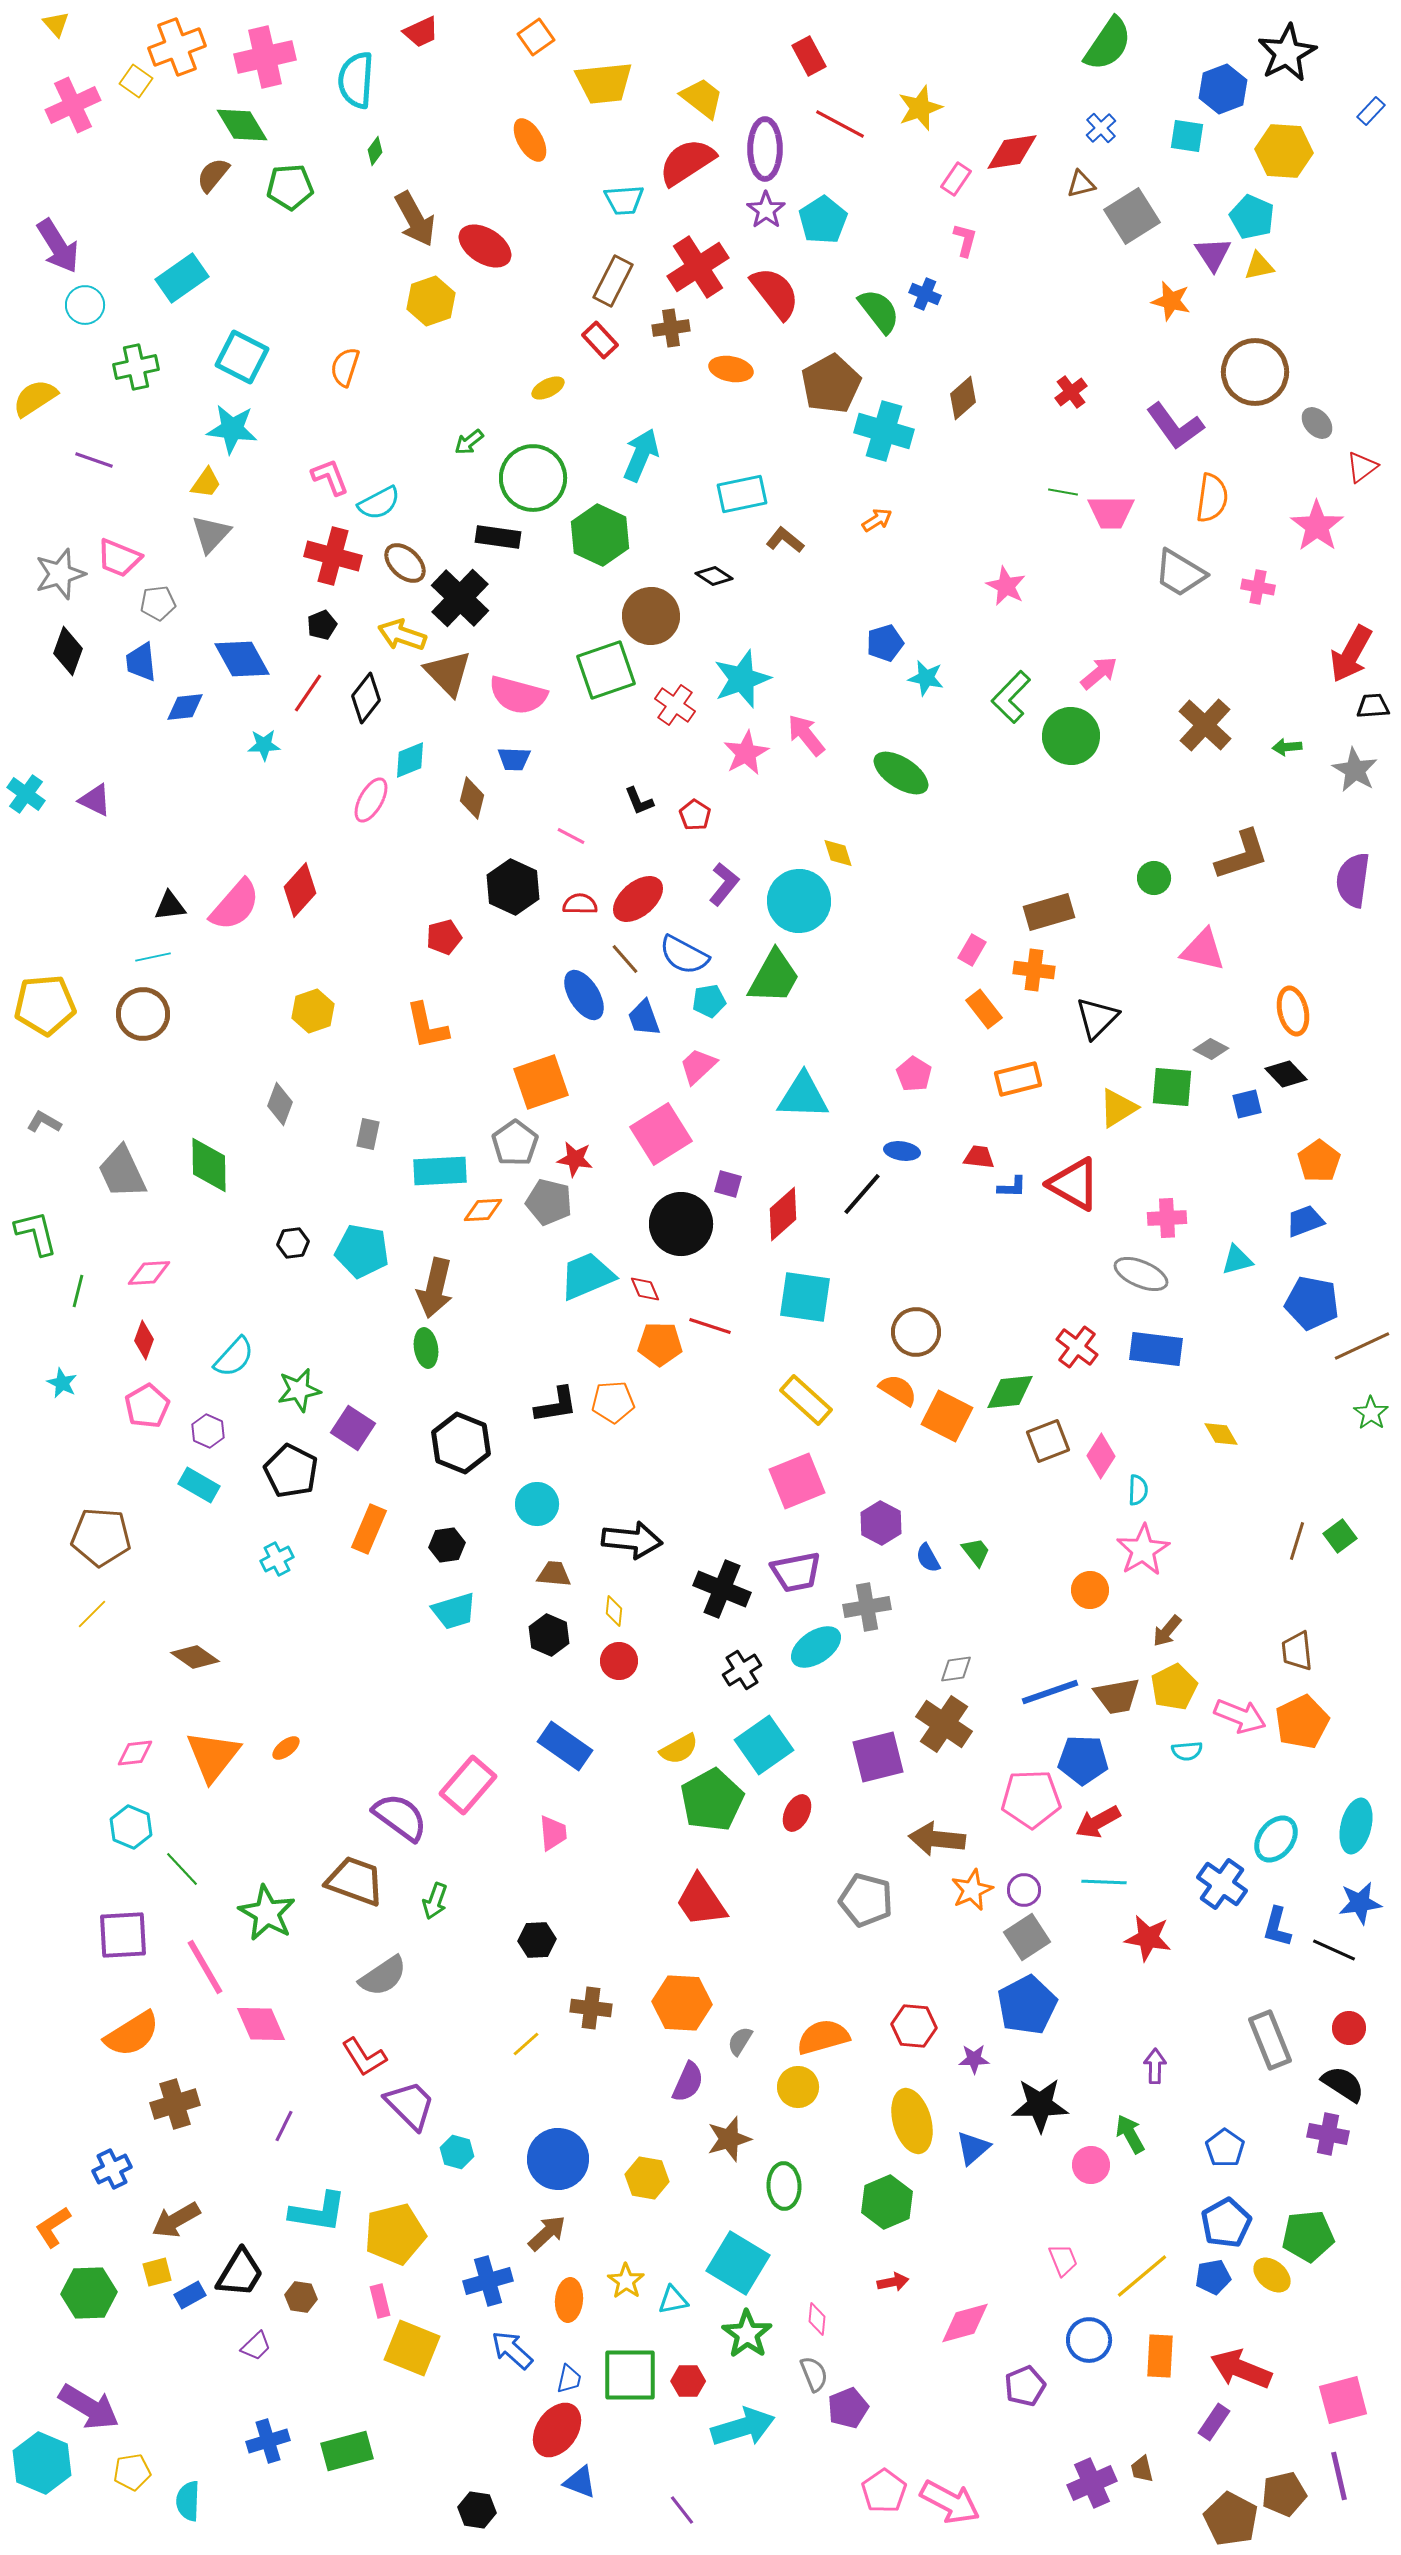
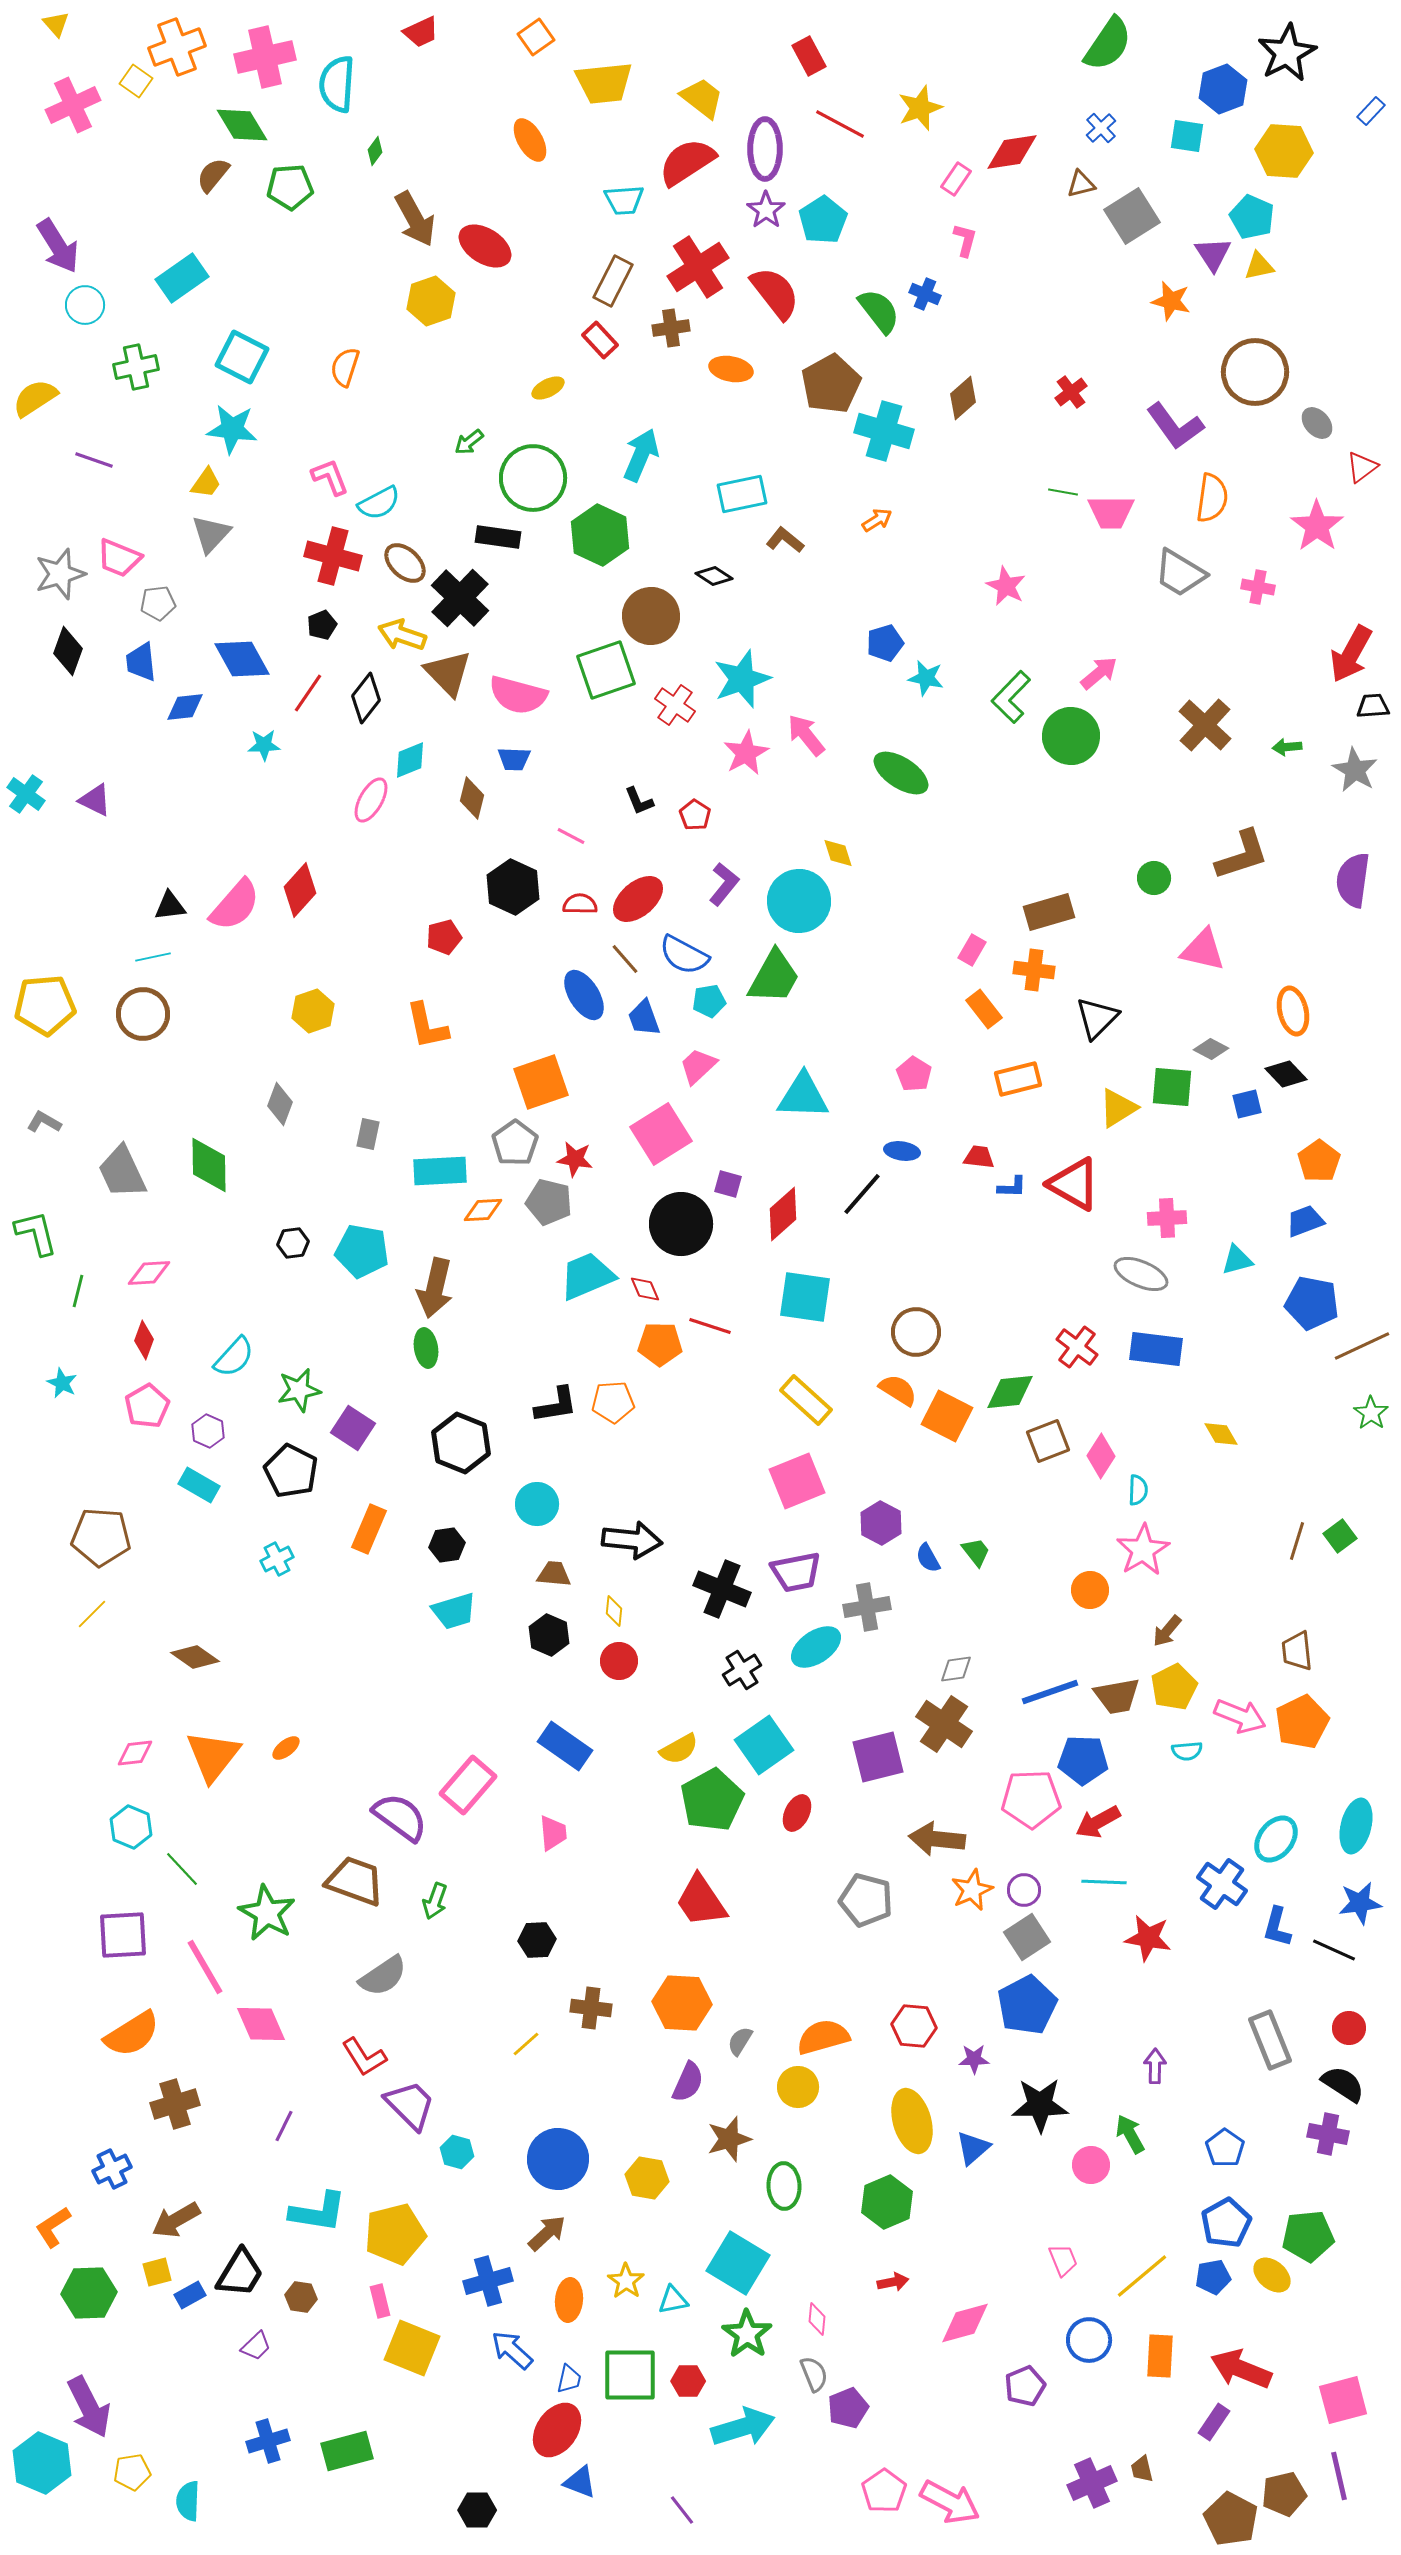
cyan semicircle at (356, 80): moved 19 px left, 4 px down
purple arrow at (89, 2407): rotated 32 degrees clockwise
black hexagon at (477, 2510): rotated 9 degrees counterclockwise
